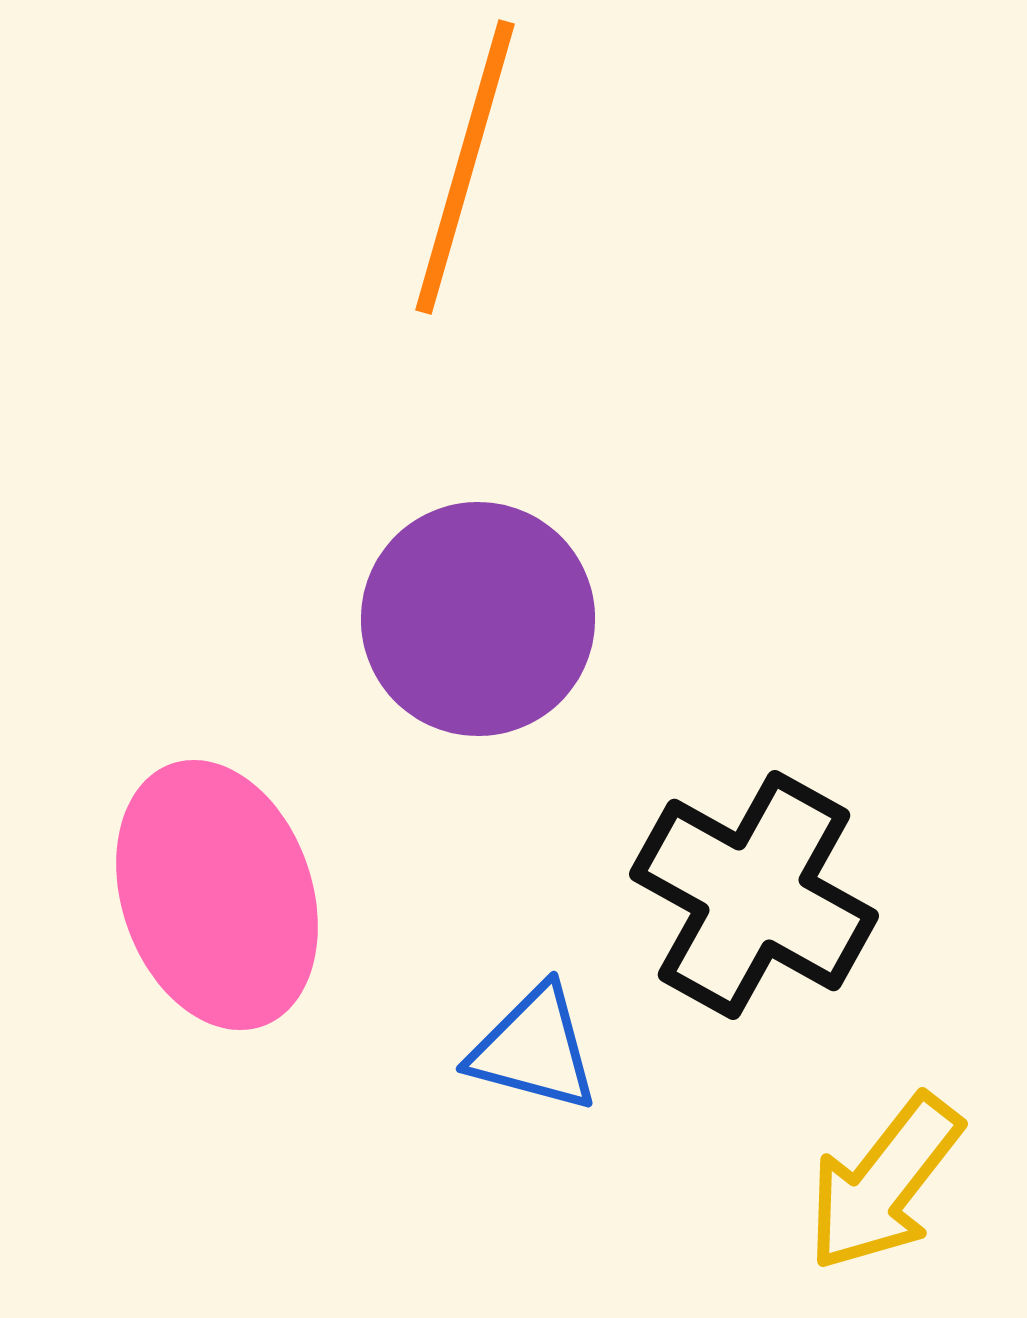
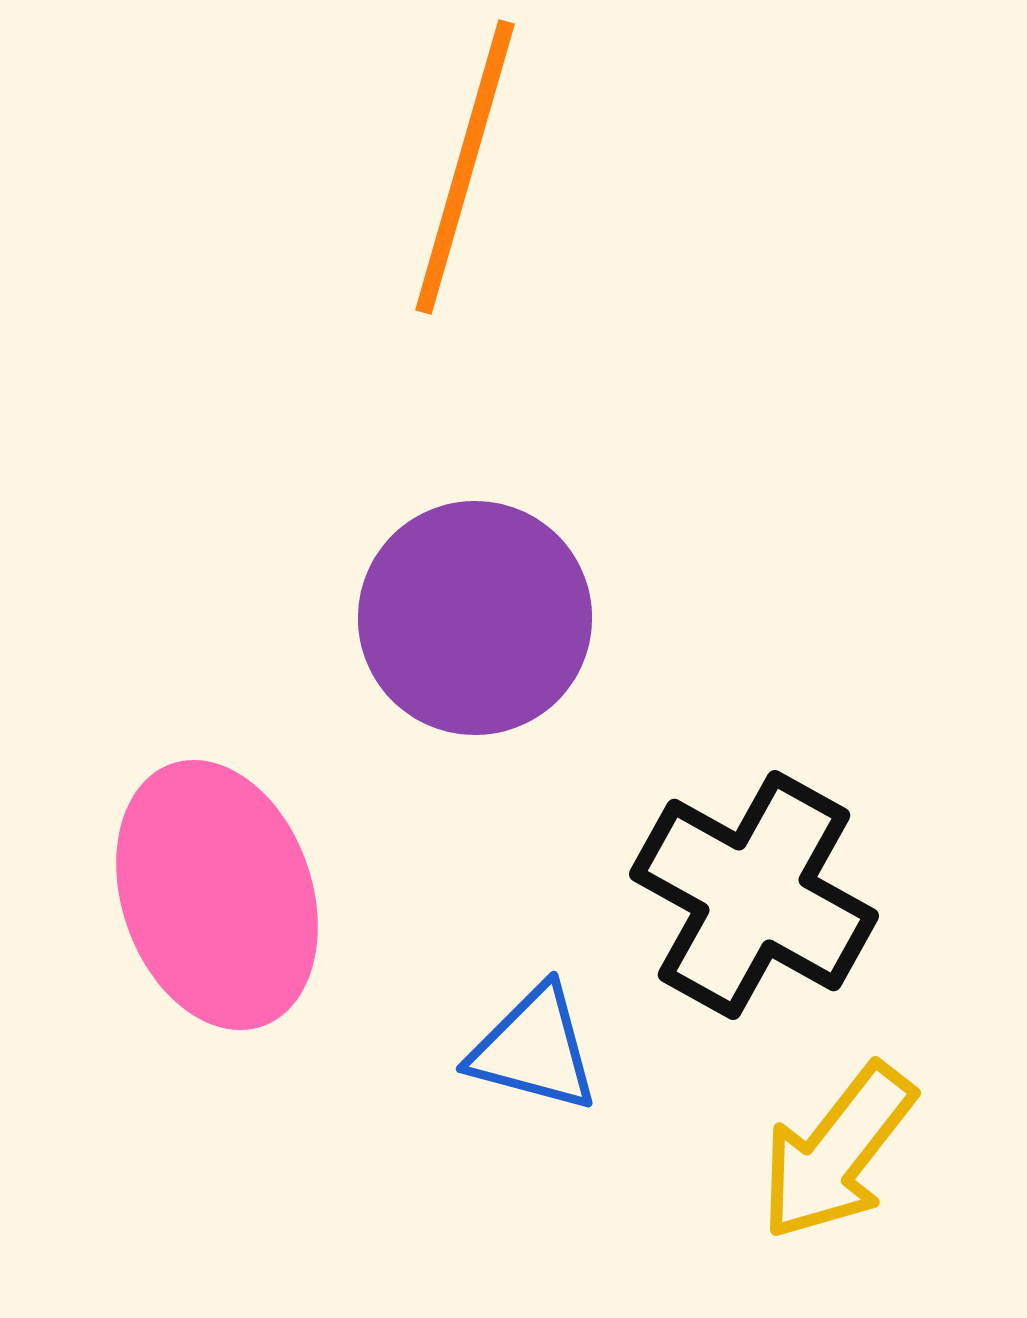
purple circle: moved 3 px left, 1 px up
yellow arrow: moved 47 px left, 31 px up
